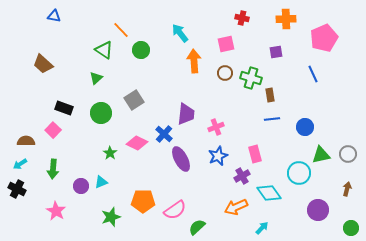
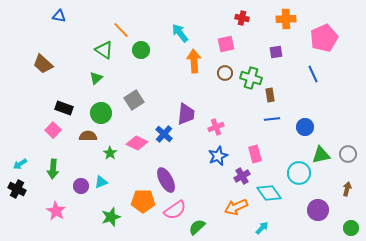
blue triangle at (54, 16): moved 5 px right
brown semicircle at (26, 141): moved 62 px right, 5 px up
purple ellipse at (181, 159): moved 15 px left, 21 px down
